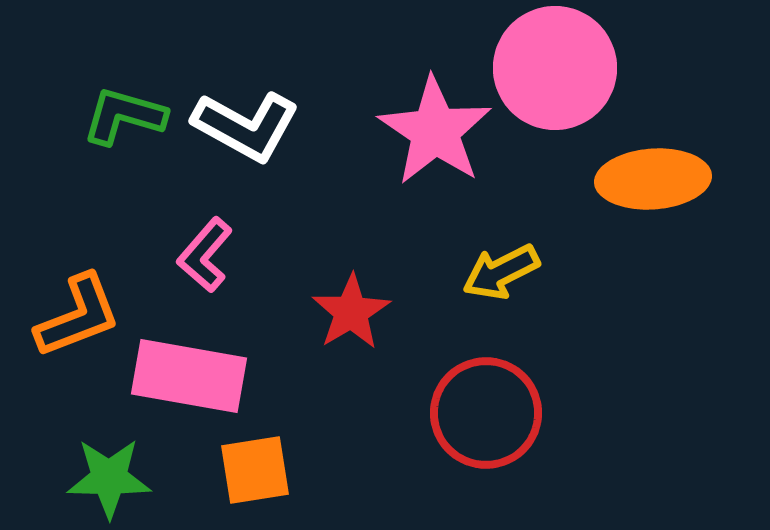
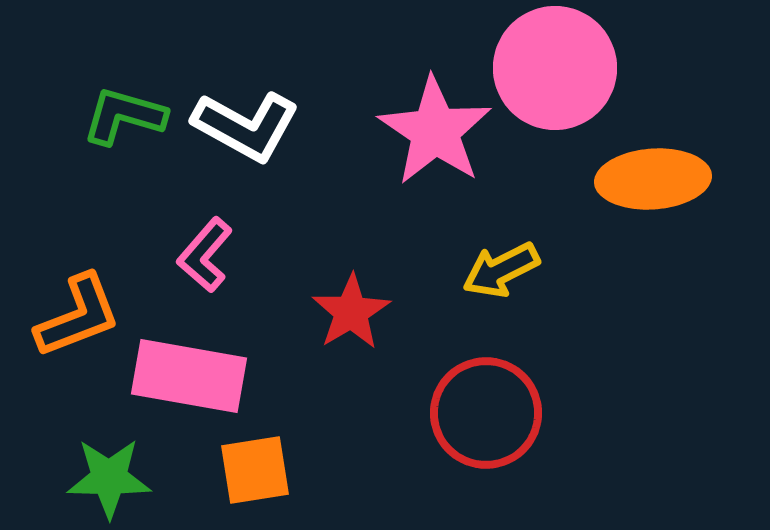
yellow arrow: moved 2 px up
